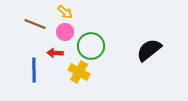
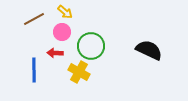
brown line: moved 1 px left, 5 px up; rotated 50 degrees counterclockwise
pink circle: moved 3 px left
black semicircle: rotated 64 degrees clockwise
